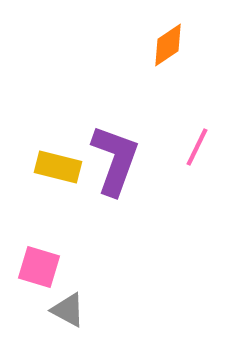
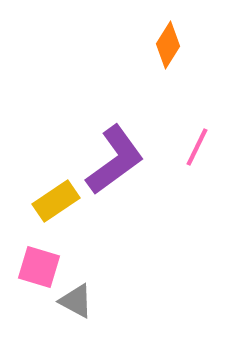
orange diamond: rotated 24 degrees counterclockwise
purple L-shape: rotated 34 degrees clockwise
yellow rectangle: moved 2 px left, 34 px down; rotated 48 degrees counterclockwise
gray triangle: moved 8 px right, 9 px up
